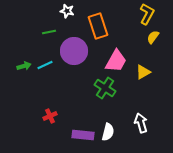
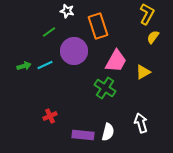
green line: rotated 24 degrees counterclockwise
